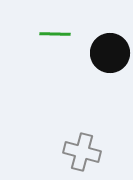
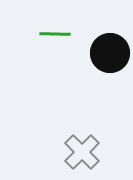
gray cross: rotated 30 degrees clockwise
